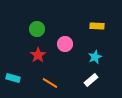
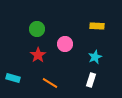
white rectangle: rotated 32 degrees counterclockwise
